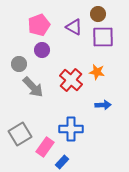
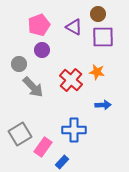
blue cross: moved 3 px right, 1 px down
pink rectangle: moved 2 px left
